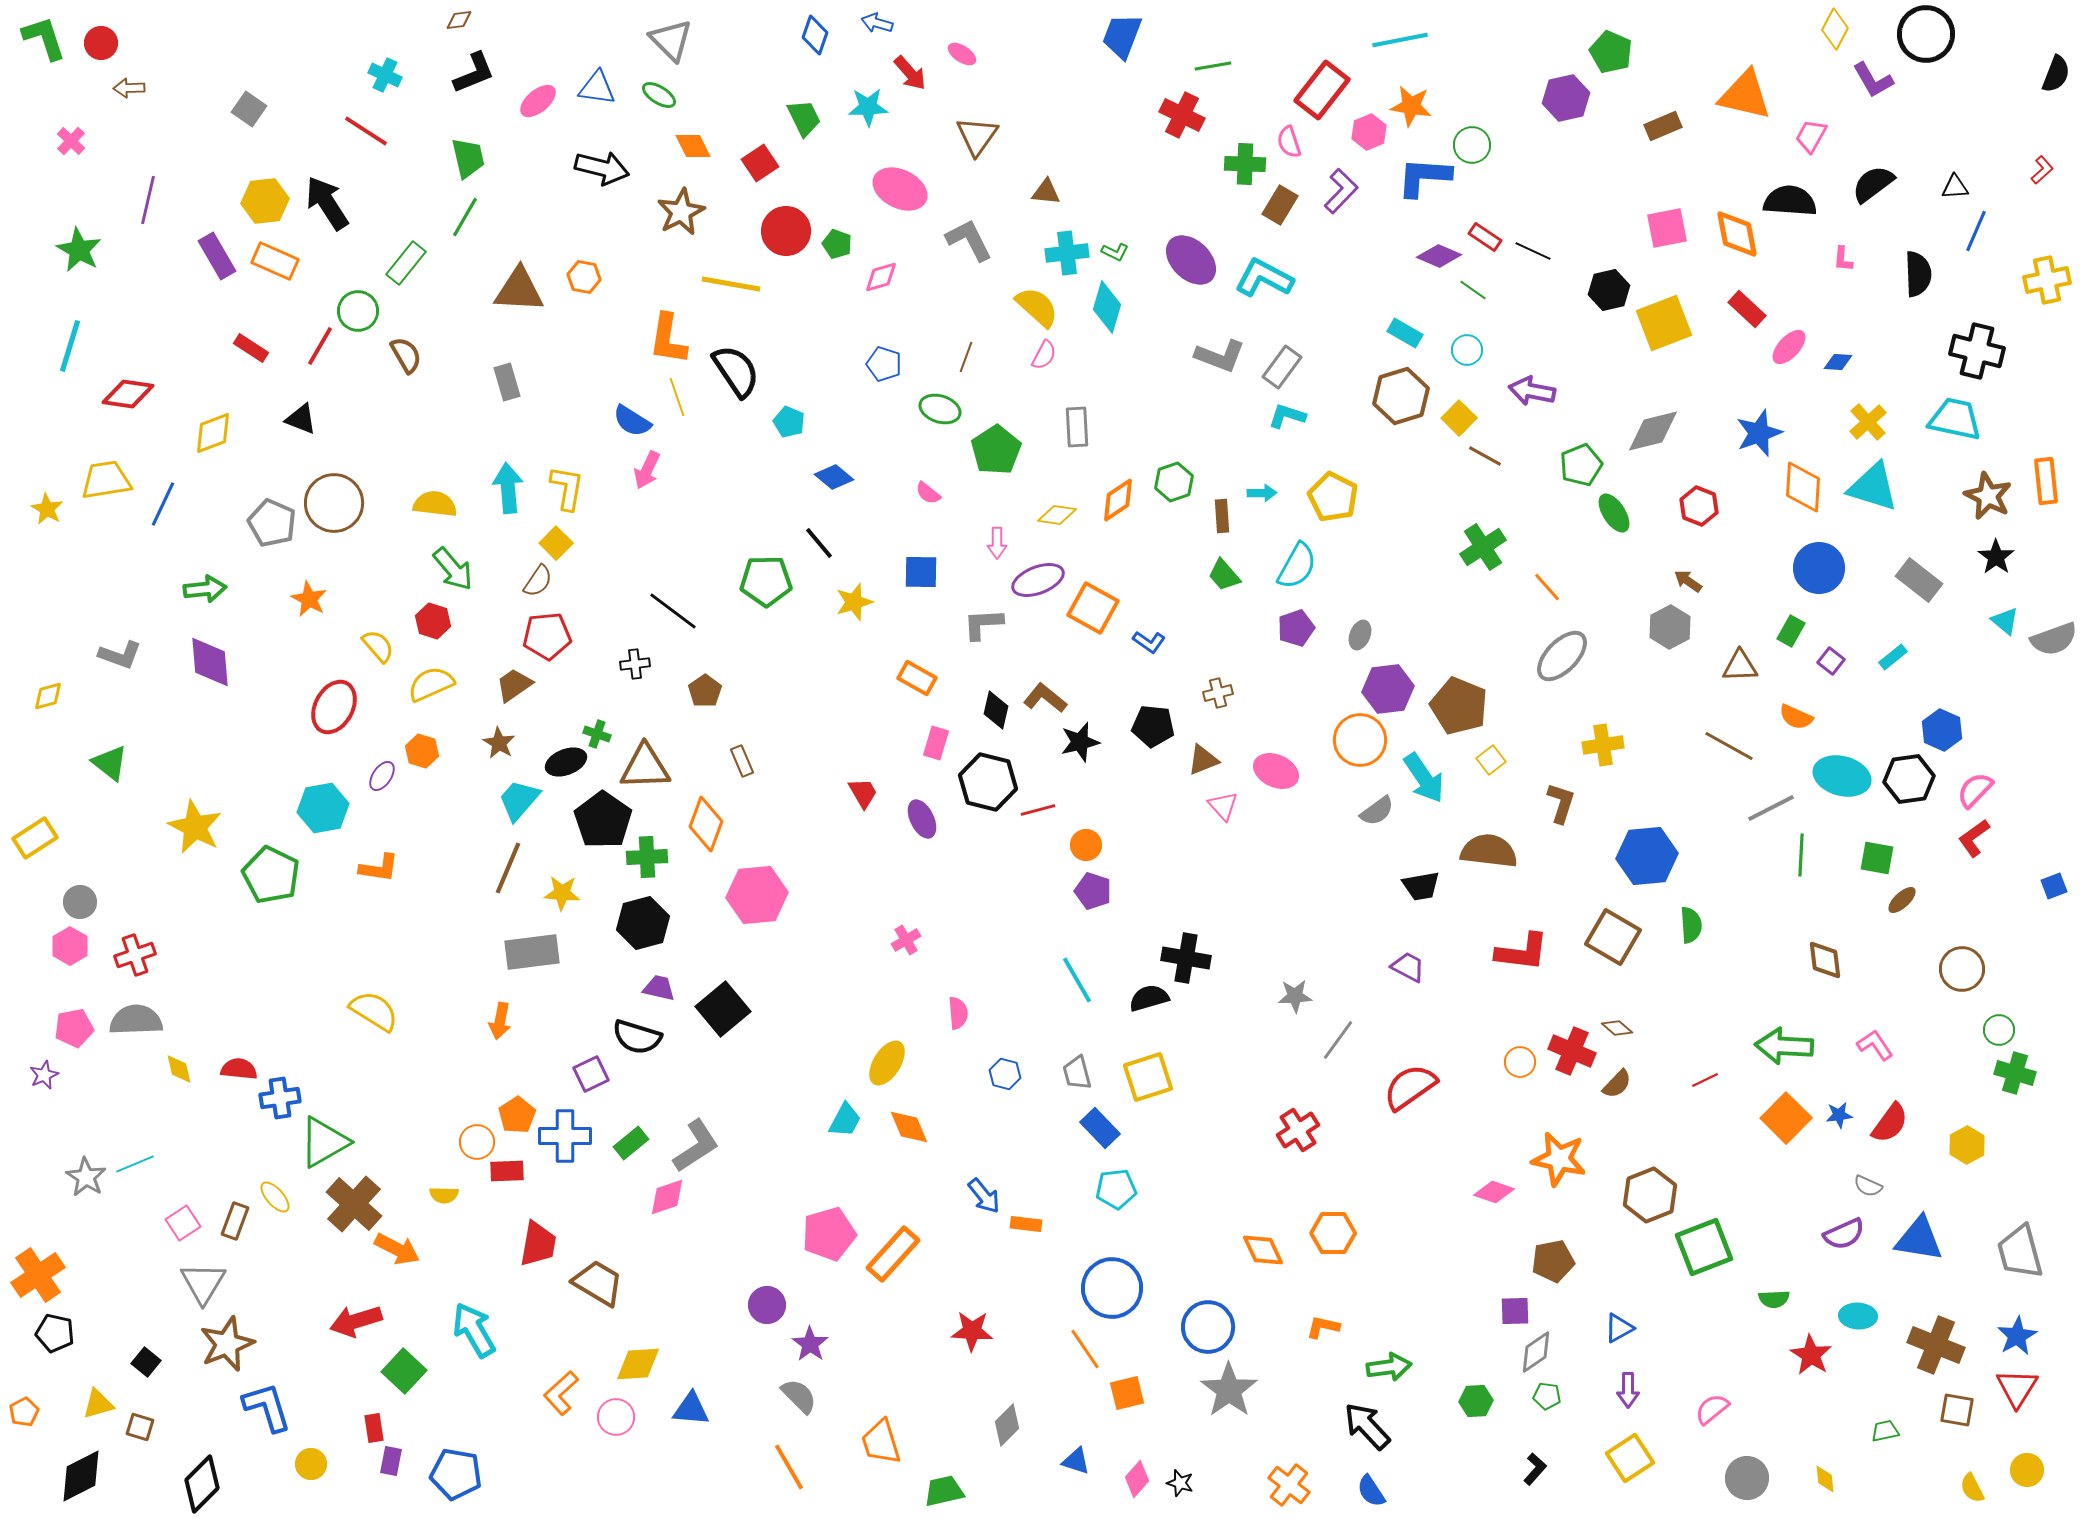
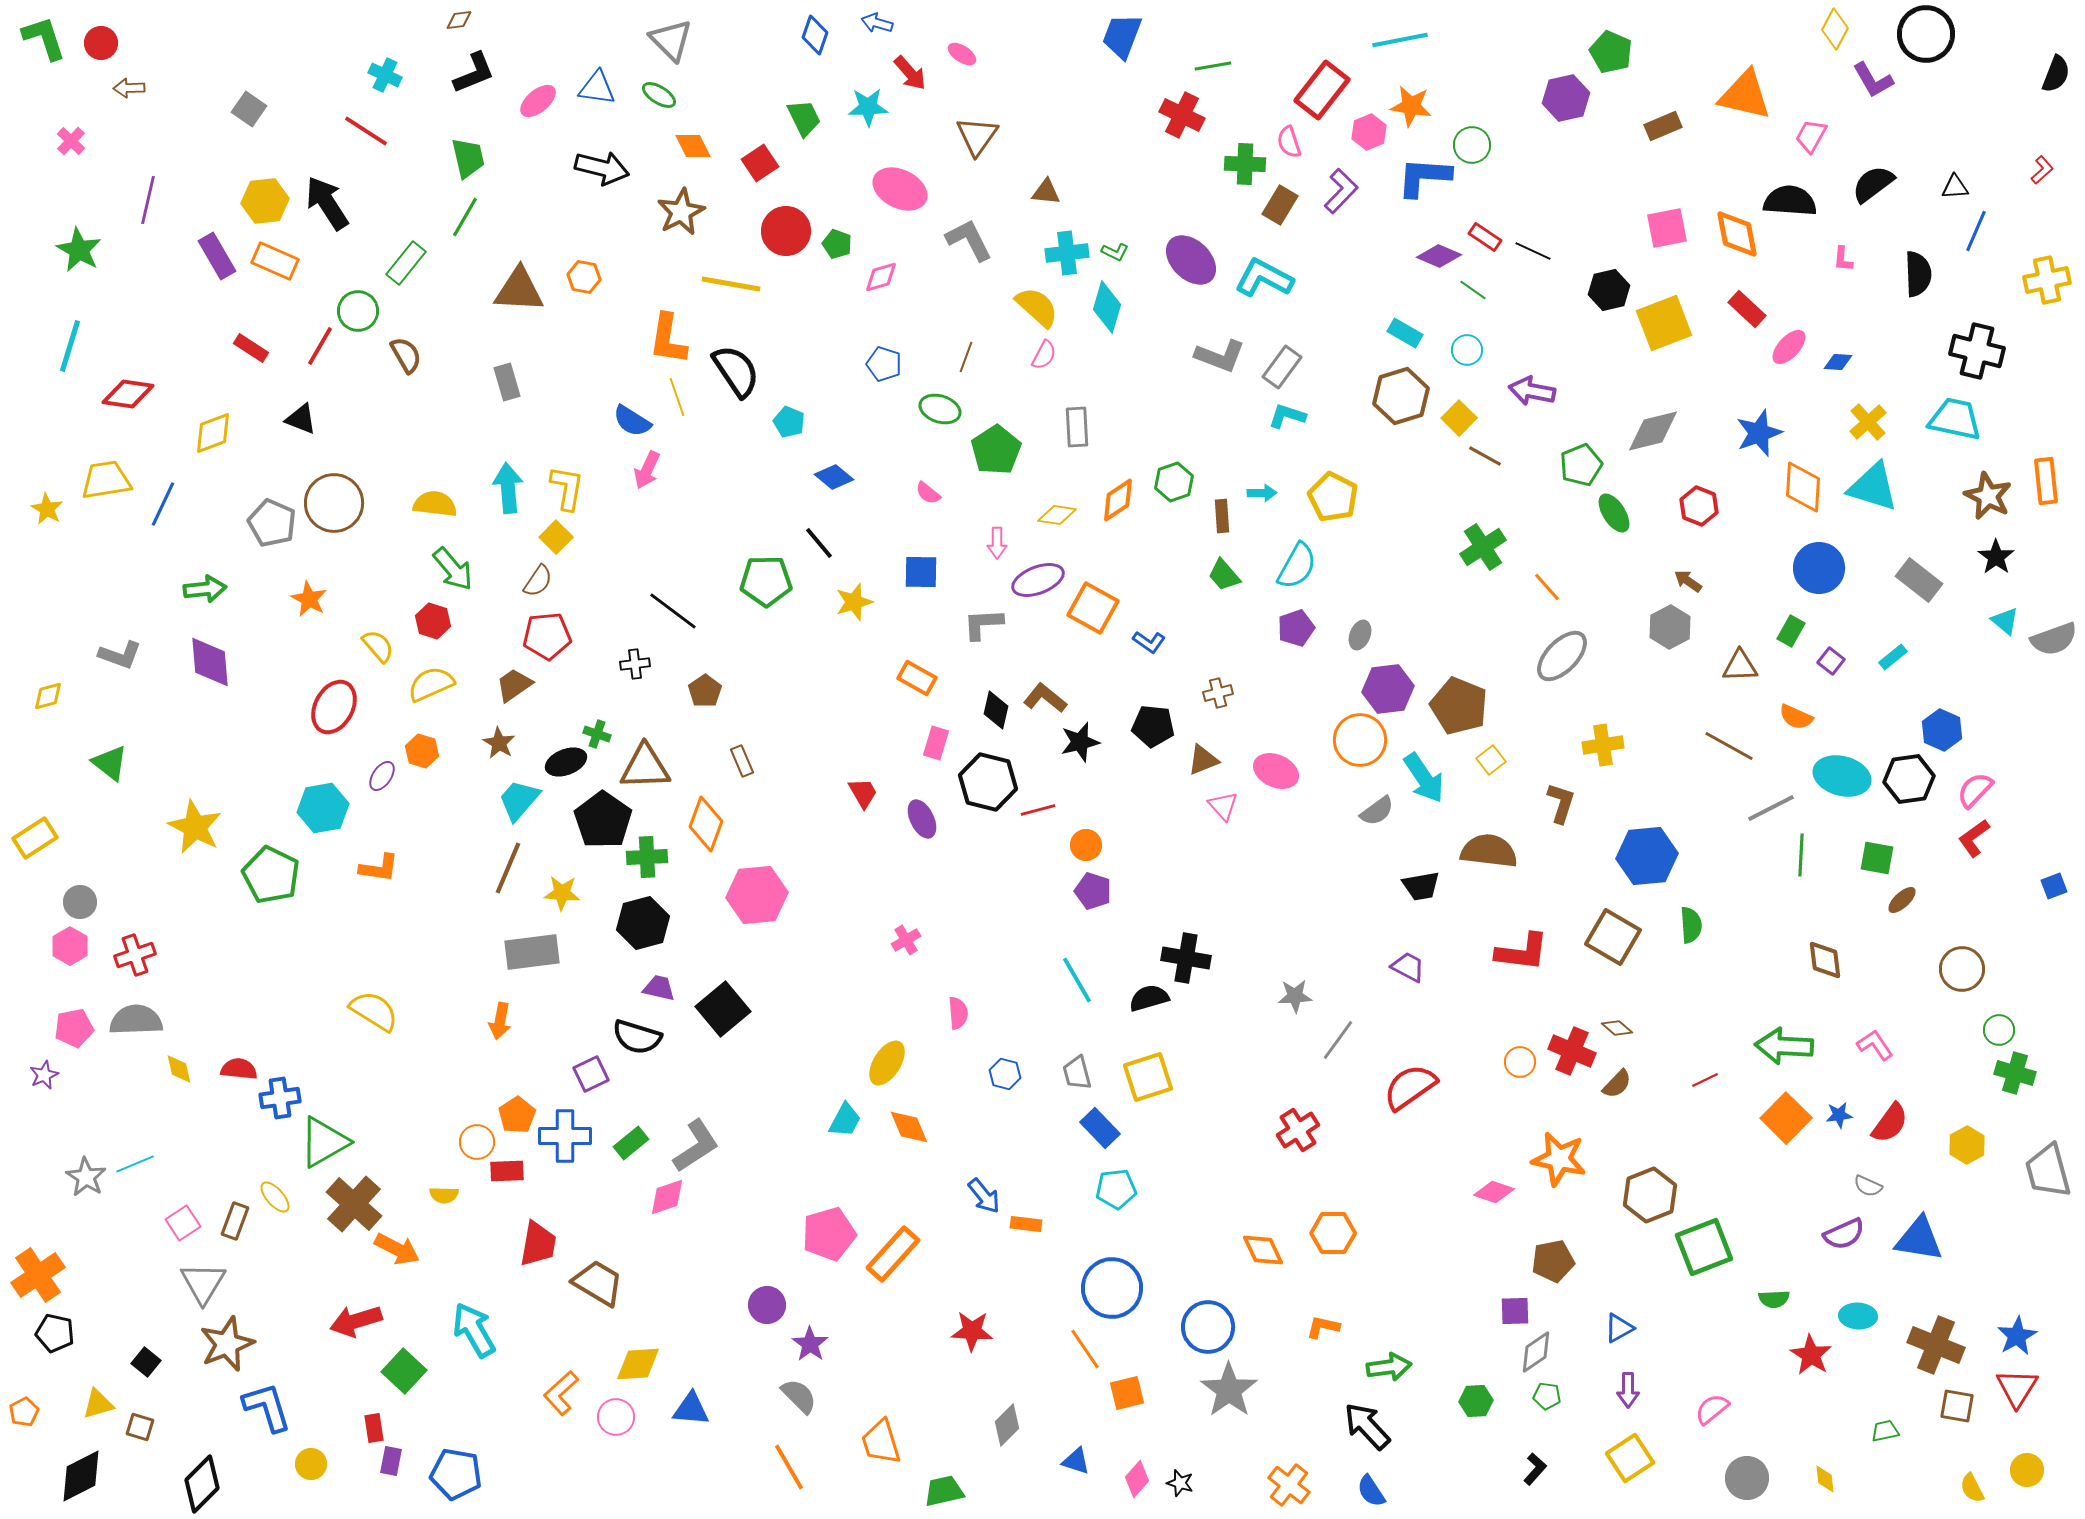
yellow square at (556, 543): moved 6 px up
gray trapezoid at (2020, 1252): moved 28 px right, 81 px up
brown square at (1957, 1410): moved 4 px up
